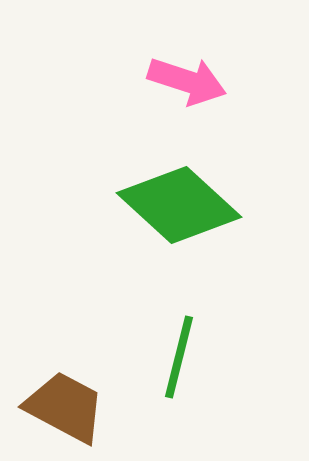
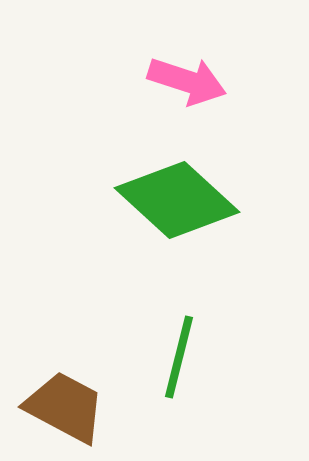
green diamond: moved 2 px left, 5 px up
